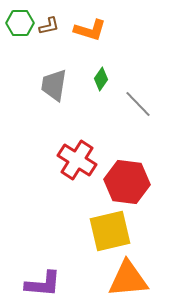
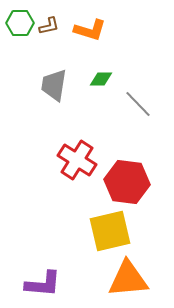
green diamond: rotated 55 degrees clockwise
